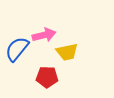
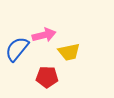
yellow trapezoid: moved 2 px right
